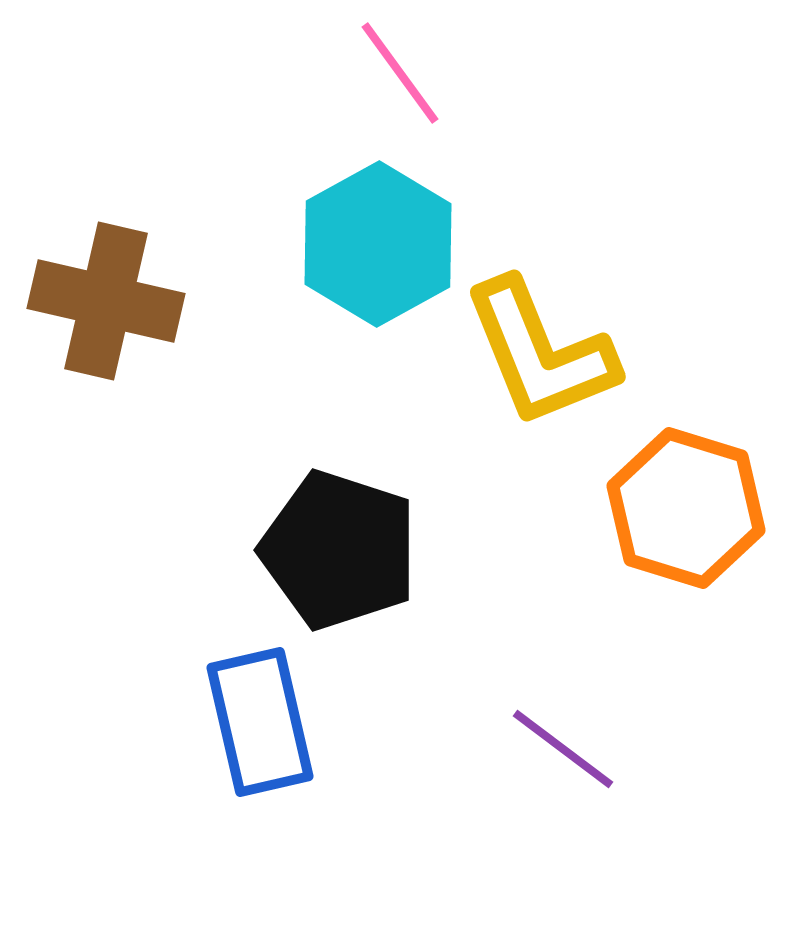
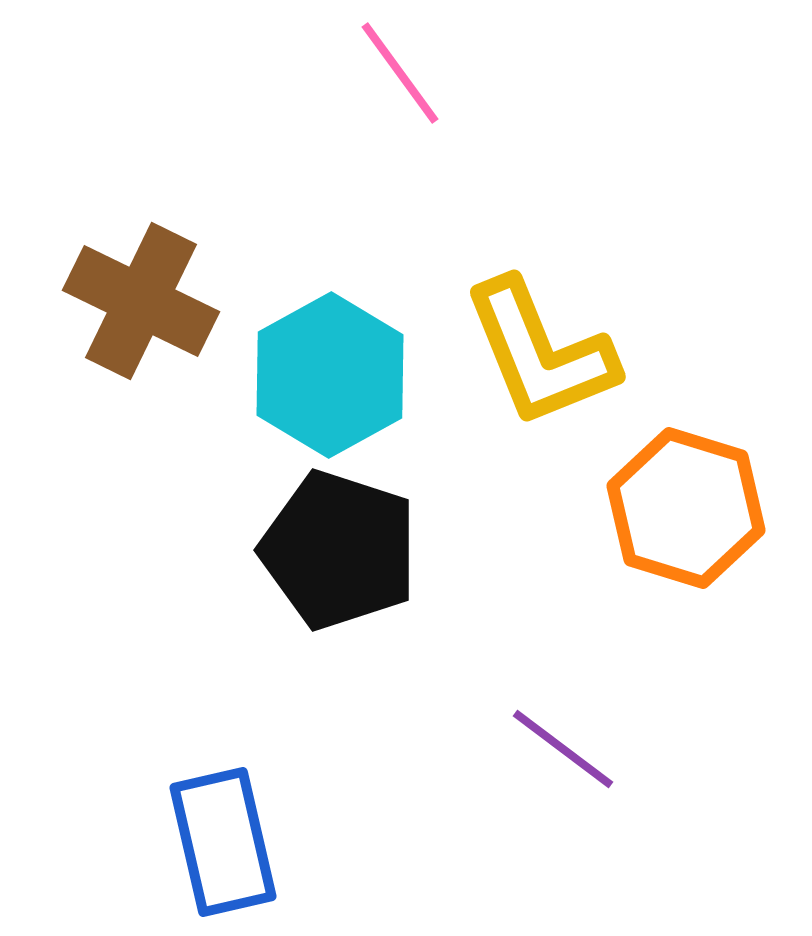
cyan hexagon: moved 48 px left, 131 px down
brown cross: moved 35 px right; rotated 13 degrees clockwise
blue rectangle: moved 37 px left, 120 px down
